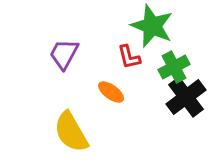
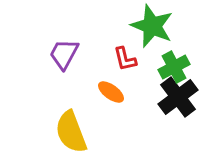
red L-shape: moved 4 px left, 2 px down
black cross: moved 8 px left
yellow semicircle: rotated 9 degrees clockwise
